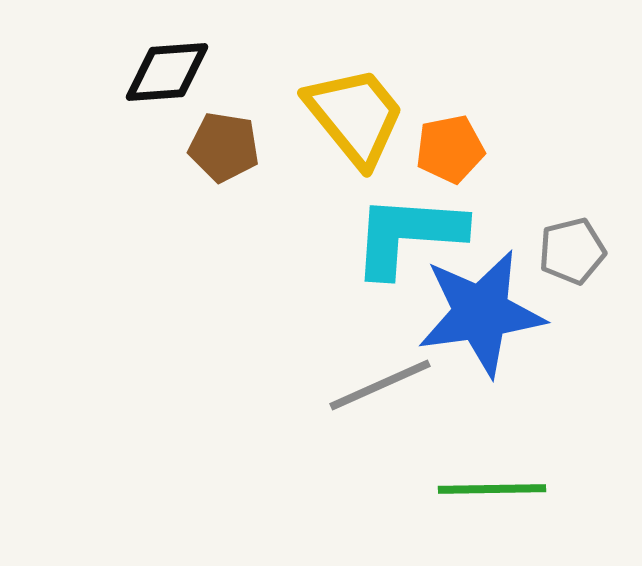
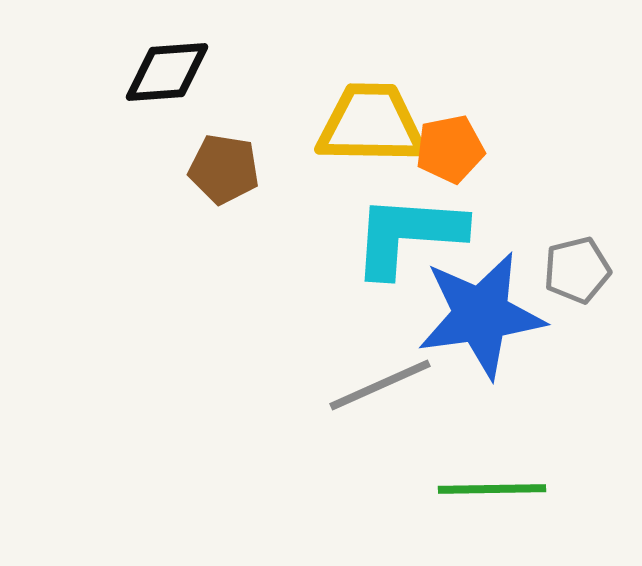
yellow trapezoid: moved 16 px right, 8 px down; rotated 50 degrees counterclockwise
brown pentagon: moved 22 px down
gray pentagon: moved 5 px right, 19 px down
blue star: moved 2 px down
